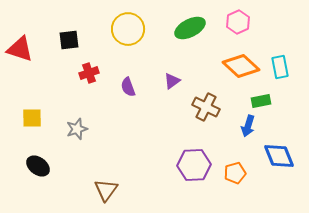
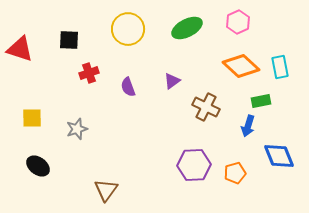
green ellipse: moved 3 px left
black square: rotated 10 degrees clockwise
